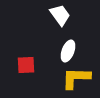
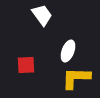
white trapezoid: moved 18 px left
